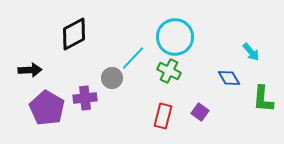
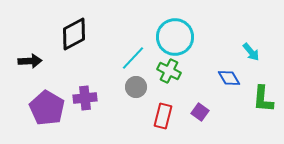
black arrow: moved 9 px up
gray circle: moved 24 px right, 9 px down
